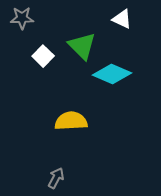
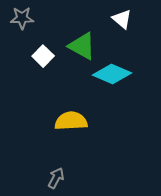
white triangle: rotated 15 degrees clockwise
green triangle: rotated 16 degrees counterclockwise
